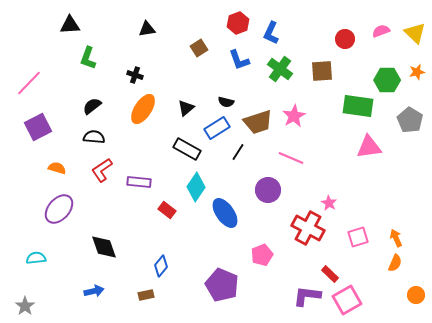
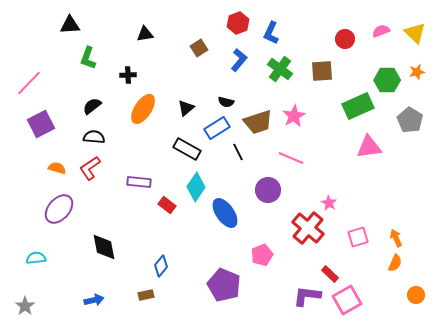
black triangle at (147, 29): moved 2 px left, 5 px down
blue L-shape at (239, 60): rotated 120 degrees counterclockwise
black cross at (135, 75): moved 7 px left; rotated 21 degrees counterclockwise
green rectangle at (358, 106): rotated 32 degrees counterclockwise
purple square at (38, 127): moved 3 px right, 3 px up
black line at (238, 152): rotated 60 degrees counterclockwise
red L-shape at (102, 170): moved 12 px left, 2 px up
red rectangle at (167, 210): moved 5 px up
red cross at (308, 228): rotated 12 degrees clockwise
black diamond at (104, 247): rotated 8 degrees clockwise
purple pentagon at (222, 285): moved 2 px right
blue arrow at (94, 291): moved 9 px down
